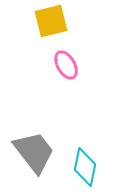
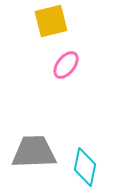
pink ellipse: rotated 68 degrees clockwise
gray trapezoid: rotated 54 degrees counterclockwise
